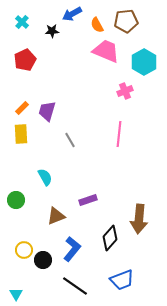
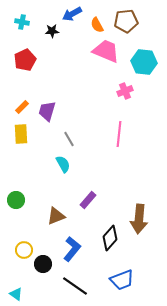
cyan cross: rotated 32 degrees counterclockwise
cyan hexagon: rotated 25 degrees counterclockwise
orange rectangle: moved 1 px up
gray line: moved 1 px left, 1 px up
cyan semicircle: moved 18 px right, 13 px up
purple rectangle: rotated 30 degrees counterclockwise
black circle: moved 4 px down
cyan triangle: rotated 24 degrees counterclockwise
